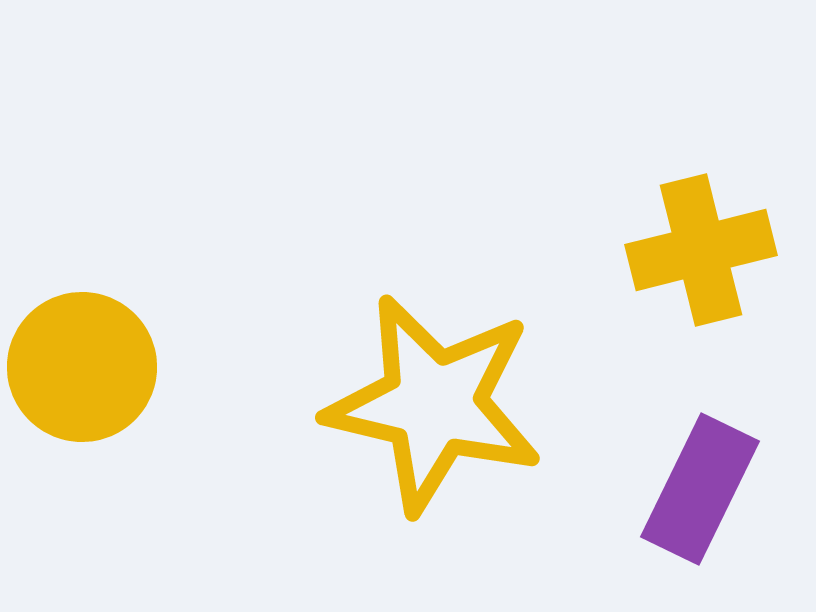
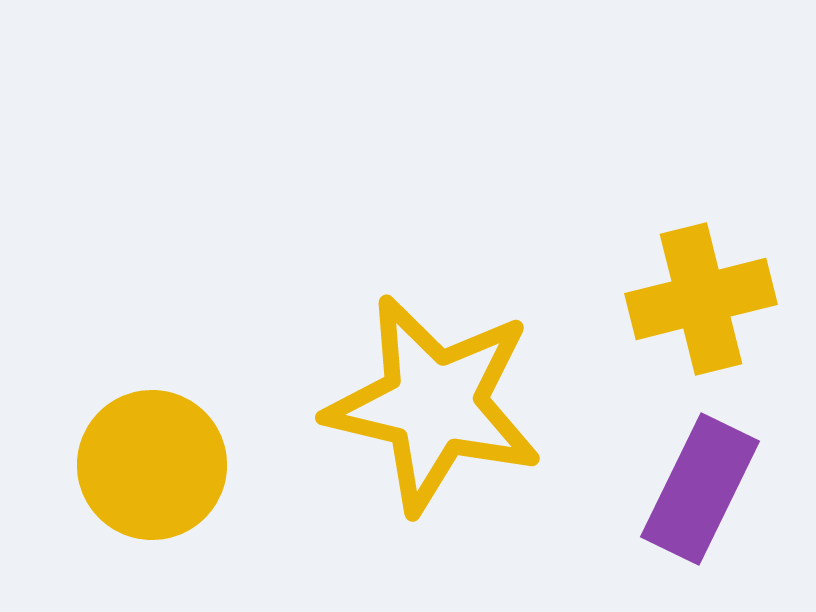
yellow cross: moved 49 px down
yellow circle: moved 70 px right, 98 px down
